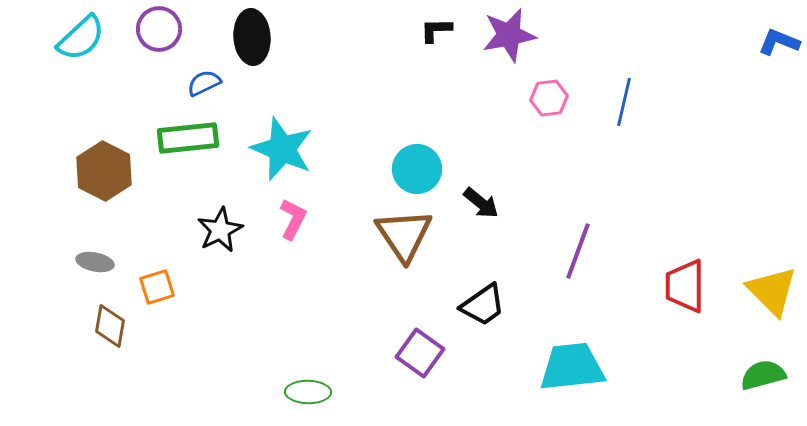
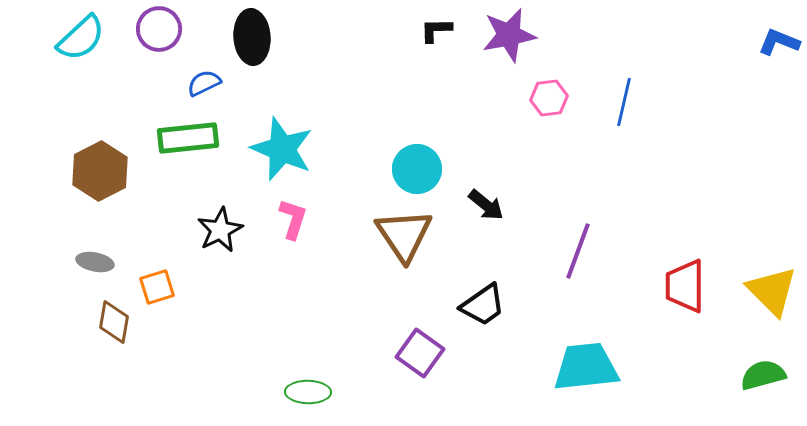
brown hexagon: moved 4 px left; rotated 6 degrees clockwise
black arrow: moved 5 px right, 2 px down
pink L-shape: rotated 9 degrees counterclockwise
brown diamond: moved 4 px right, 4 px up
cyan trapezoid: moved 14 px right
